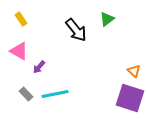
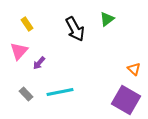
yellow rectangle: moved 6 px right, 5 px down
black arrow: moved 1 px left, 1 px up; rotated 10 degrees clockwise
pink triangle: rotated 42 degrees clockwise
purple arrow: moved 4 px up
orange triangle: moved 2 px up
cyan line: moved 5 px right, 2 px up
purple square: moved 4 px left, 2 px down; rotated 12 degrees clockwise
